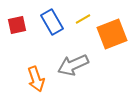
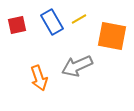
yellow line: moved 4 px left
orange square: moved 2 px down; rotated 32 degrees clockwise
gray arrow: moved 4 px right, 1 px down
orange arrow: moved 3 px right, 1 px up
